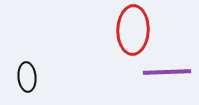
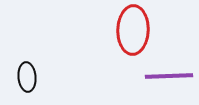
purple line: moved 2 px right, 4 px down
